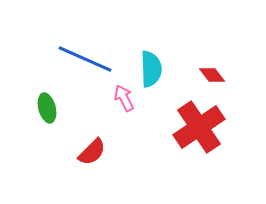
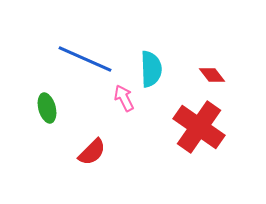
red cross: rotated 21 degrees counterclockwise
